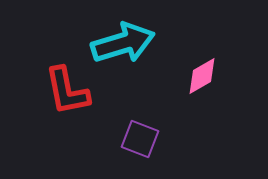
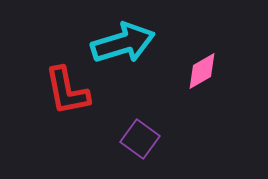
pink diamond: moved 5 px up
purple square: rotated 15 degrees clockwise
